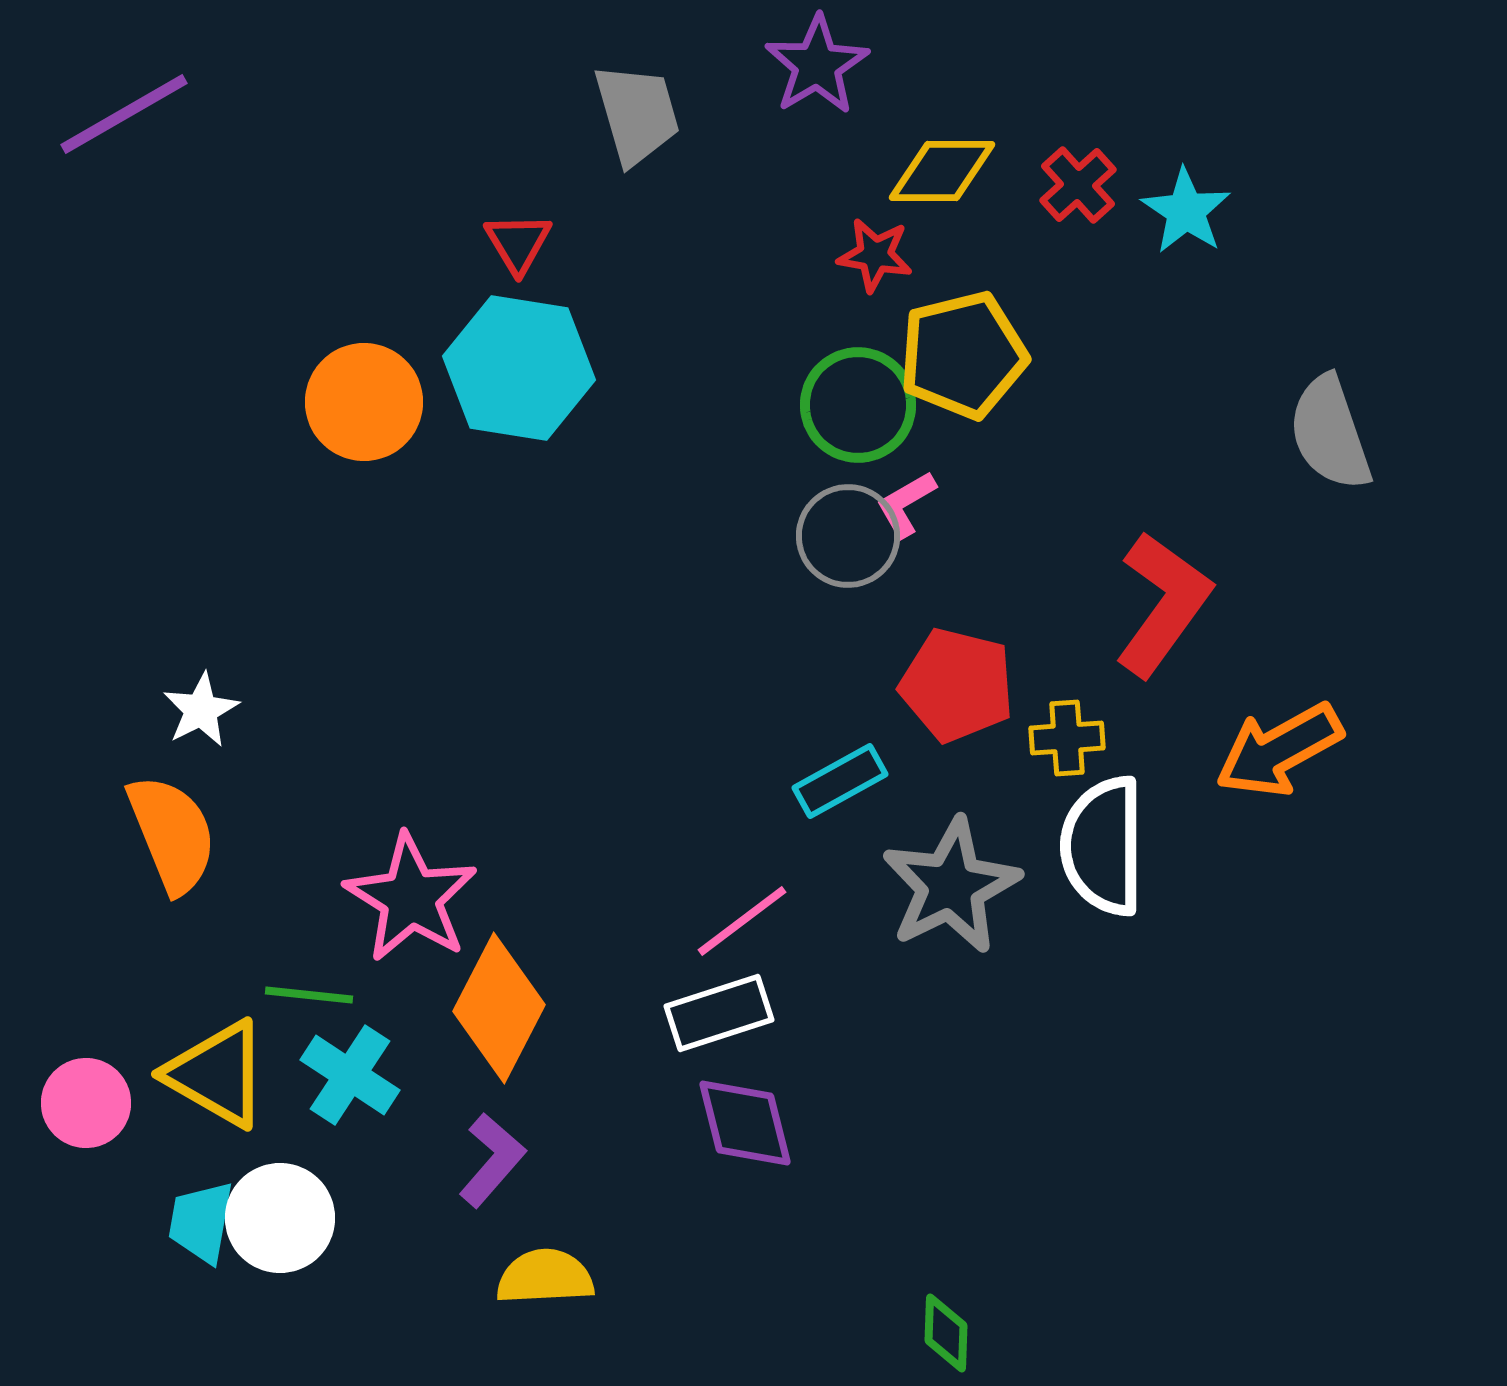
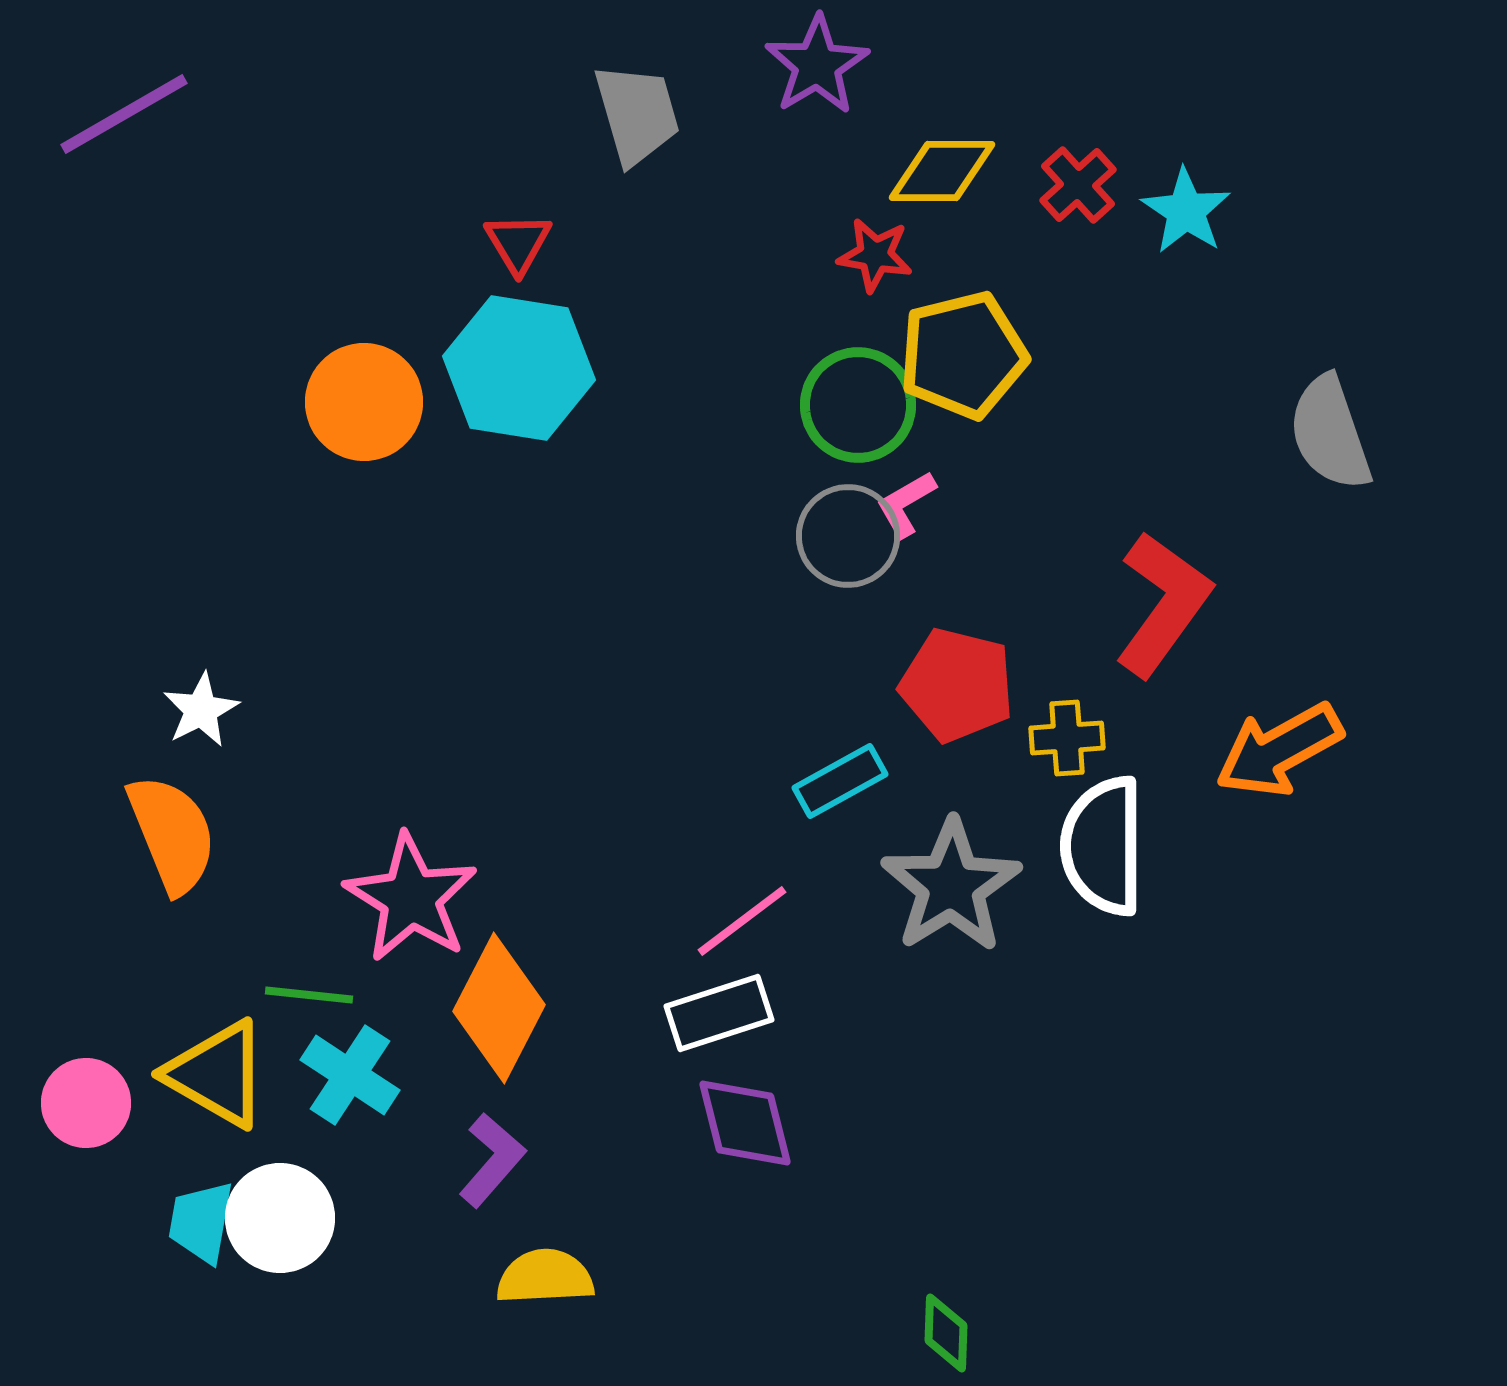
gray star: rotated 6 degrees counterclockwise
